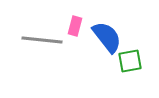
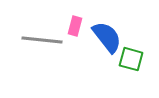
green square: moved 1 px right, 2 px up; rotated 25 degrees clockwise
